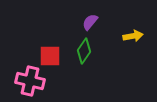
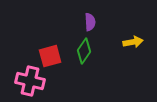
purple semicircle: rotated 138 degrees clockwise
yellow arrow: moved 6 px down
red square: rotated 15 degrees counterclockwise
